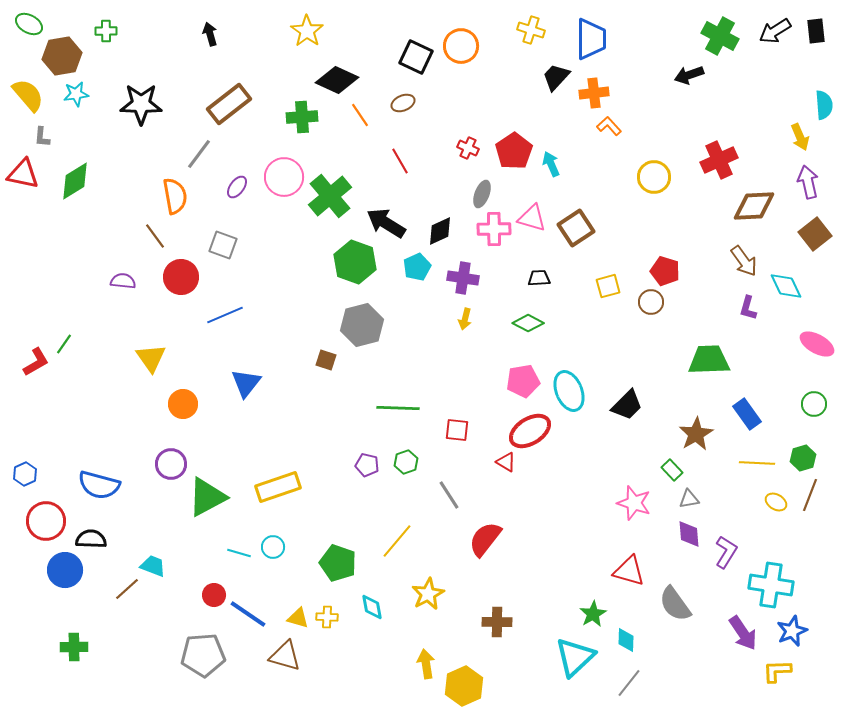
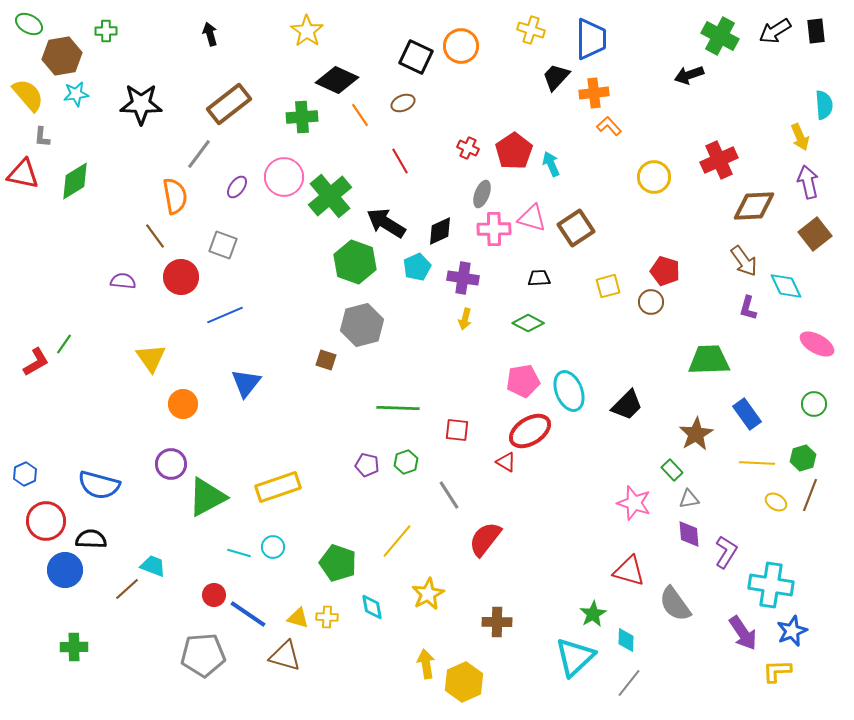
yellow hexagon at (464, 686): moved 4 px up
